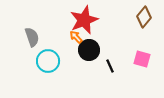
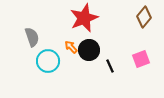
red star: moved 2 px up
orange arrow: moved 5 px left, 10 px down
pink square: moved 1 px left; rotated 36 degrees counterclockwise
